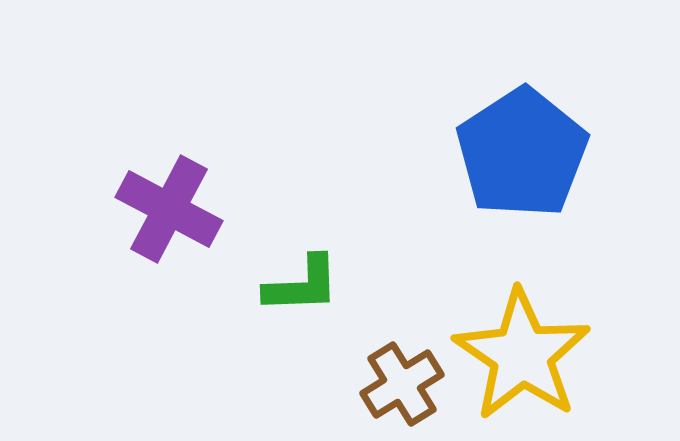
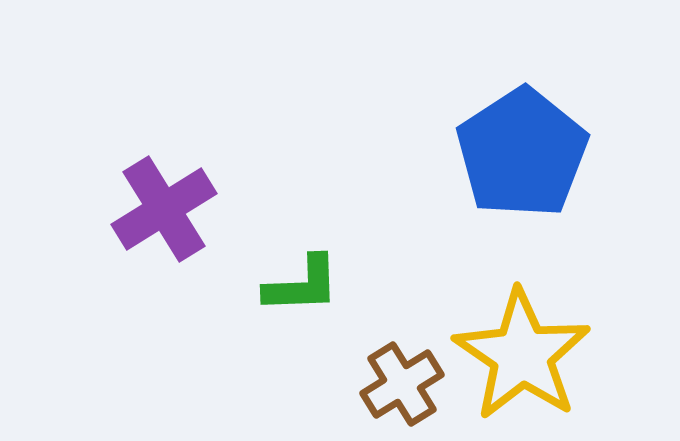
purple cross: moved 5 px left; rotated 30 degrees clockwise
